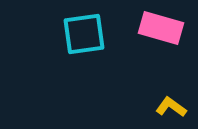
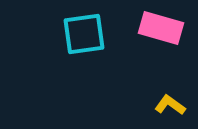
yellow L-shape: moved 1 px left, 2 px up
